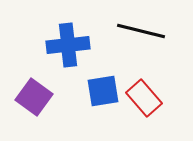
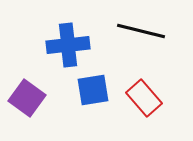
blue square: moved 10 px left, 1 px up
purple square: moved 7 px left, 1 px down
